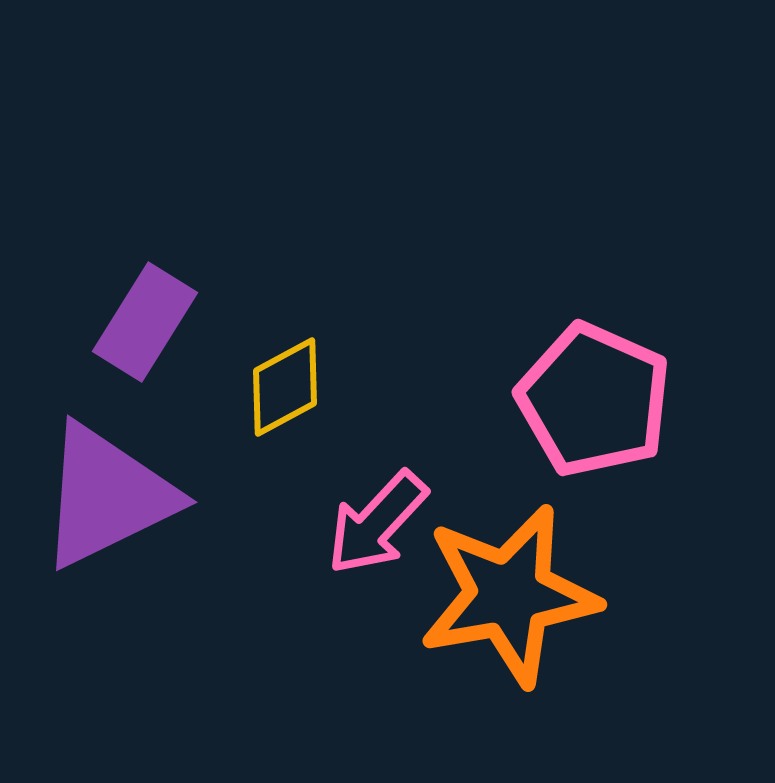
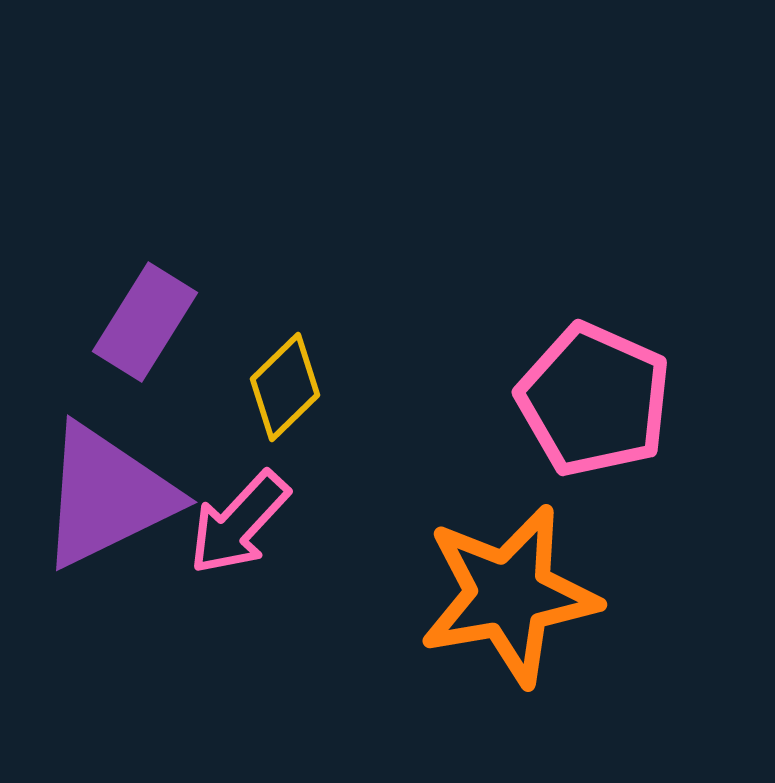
yellow diamond: rotated 16 degrees counterclockwise
pink arrow: moved 138 px left
